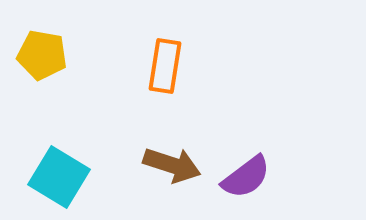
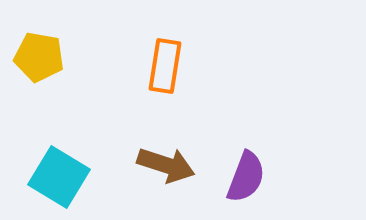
yellow pentagon: moved 3 px left, 2 px down
brown arrow: moved 6 px left
purple semicircle: rotated 32 degrees counterclockwise
